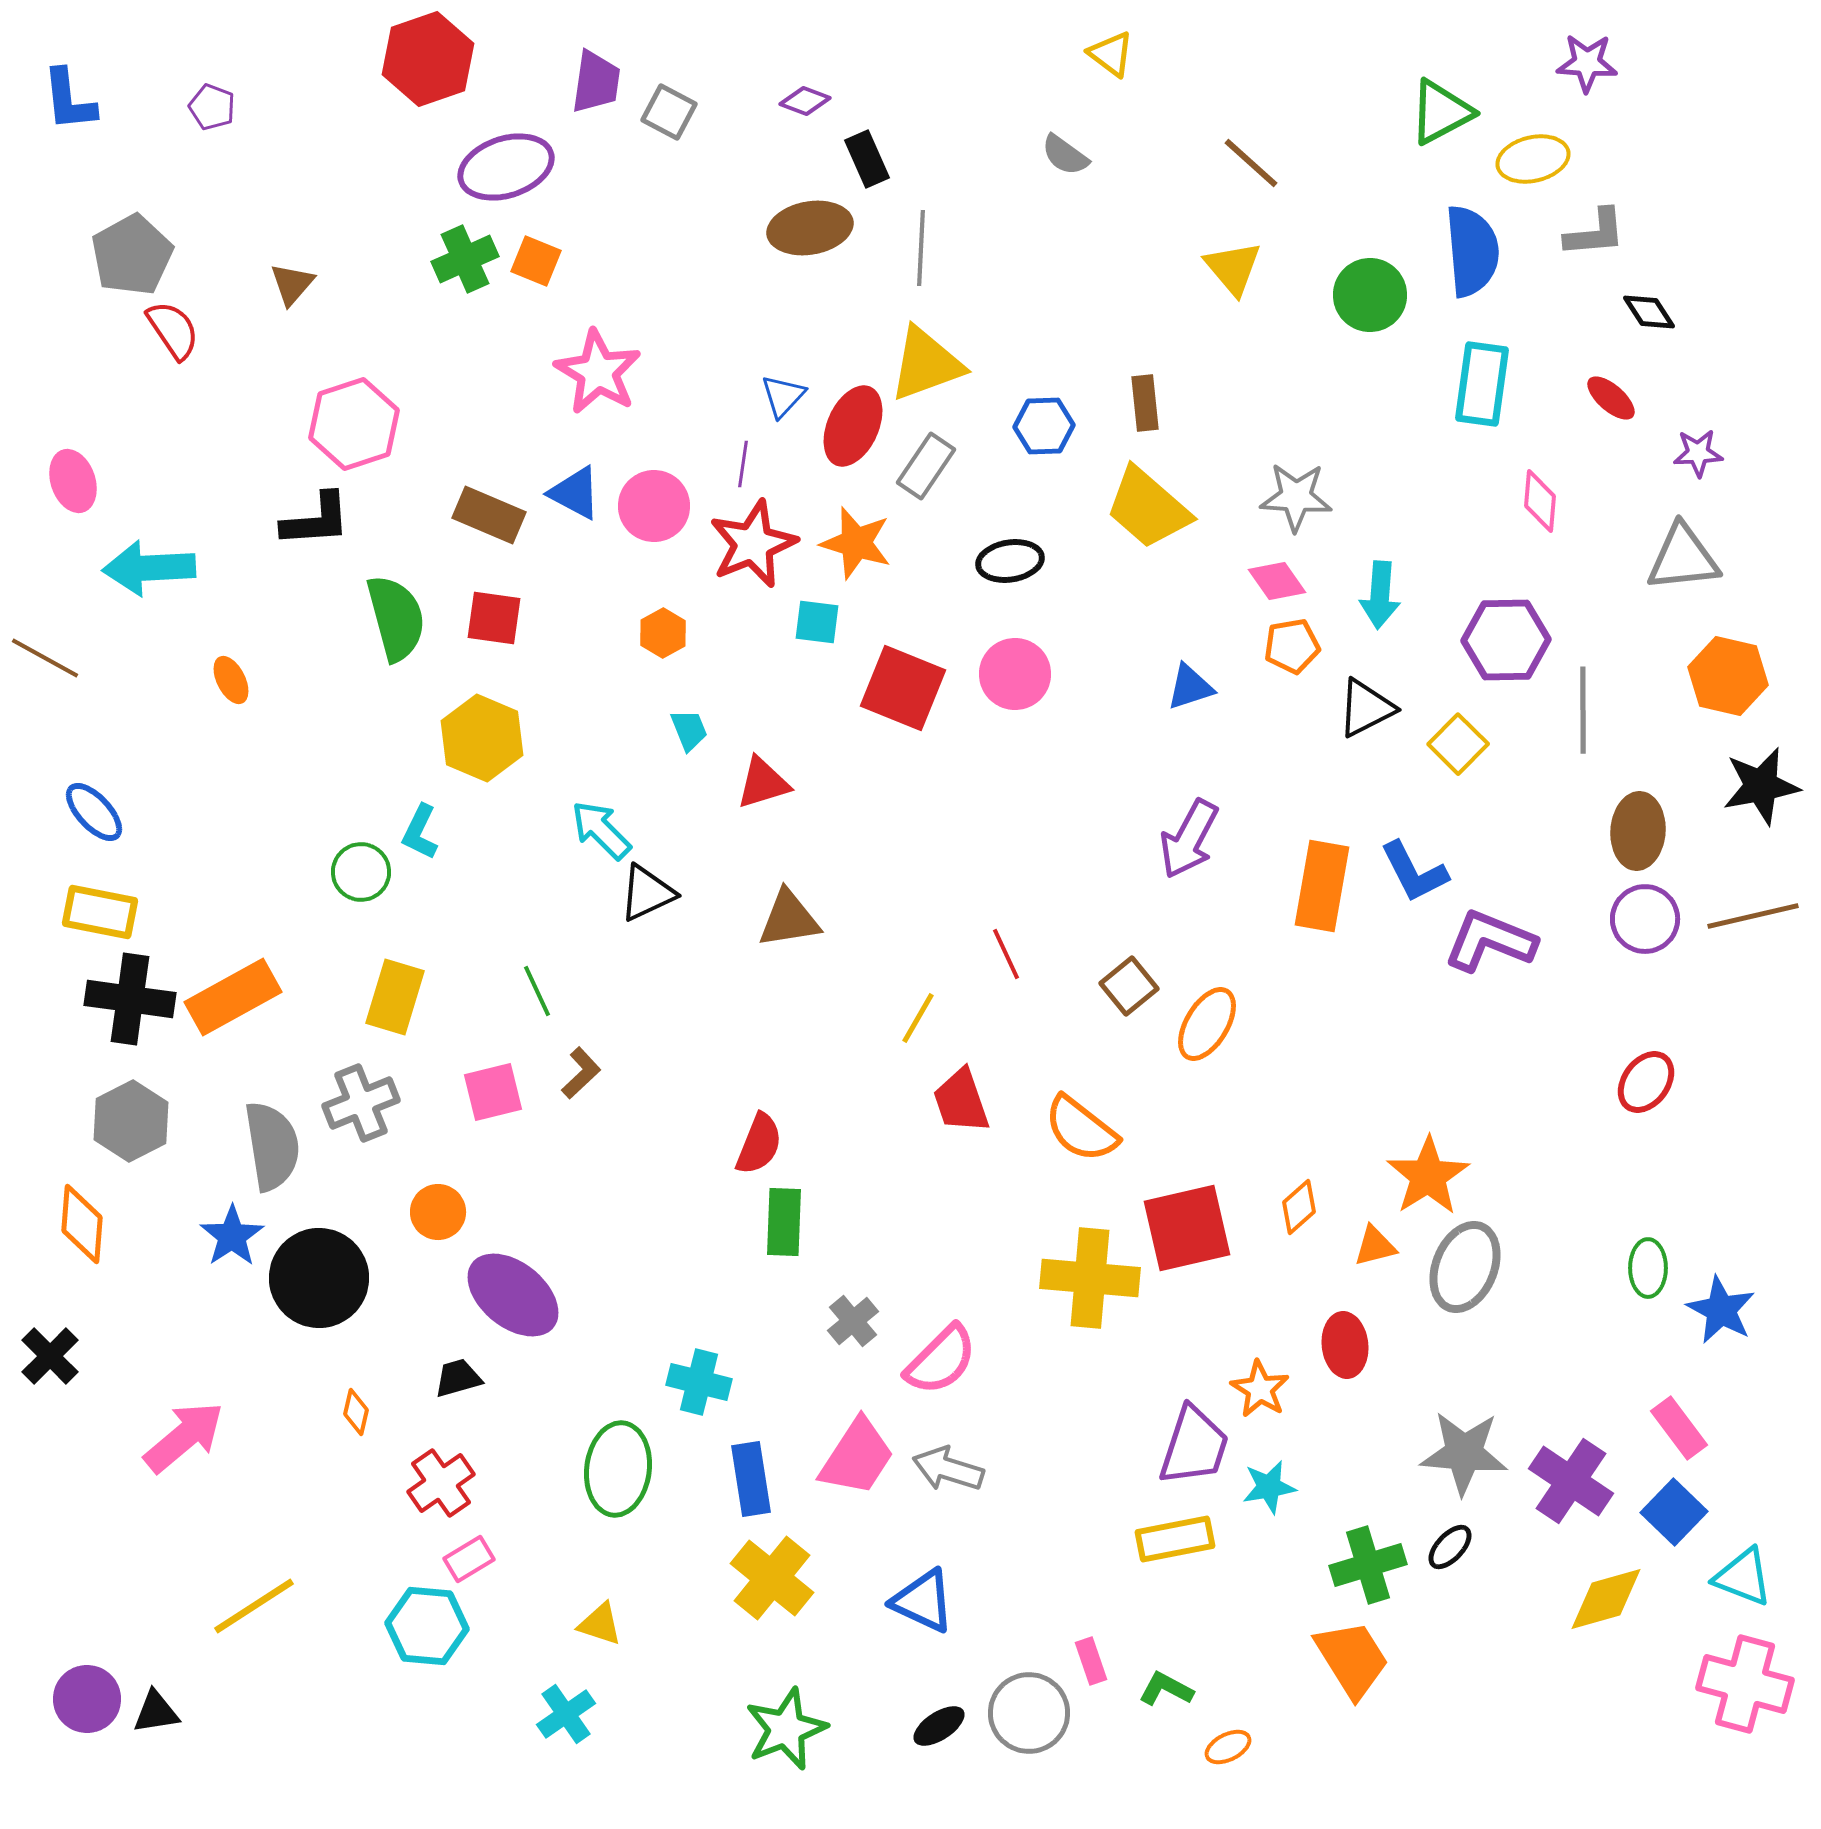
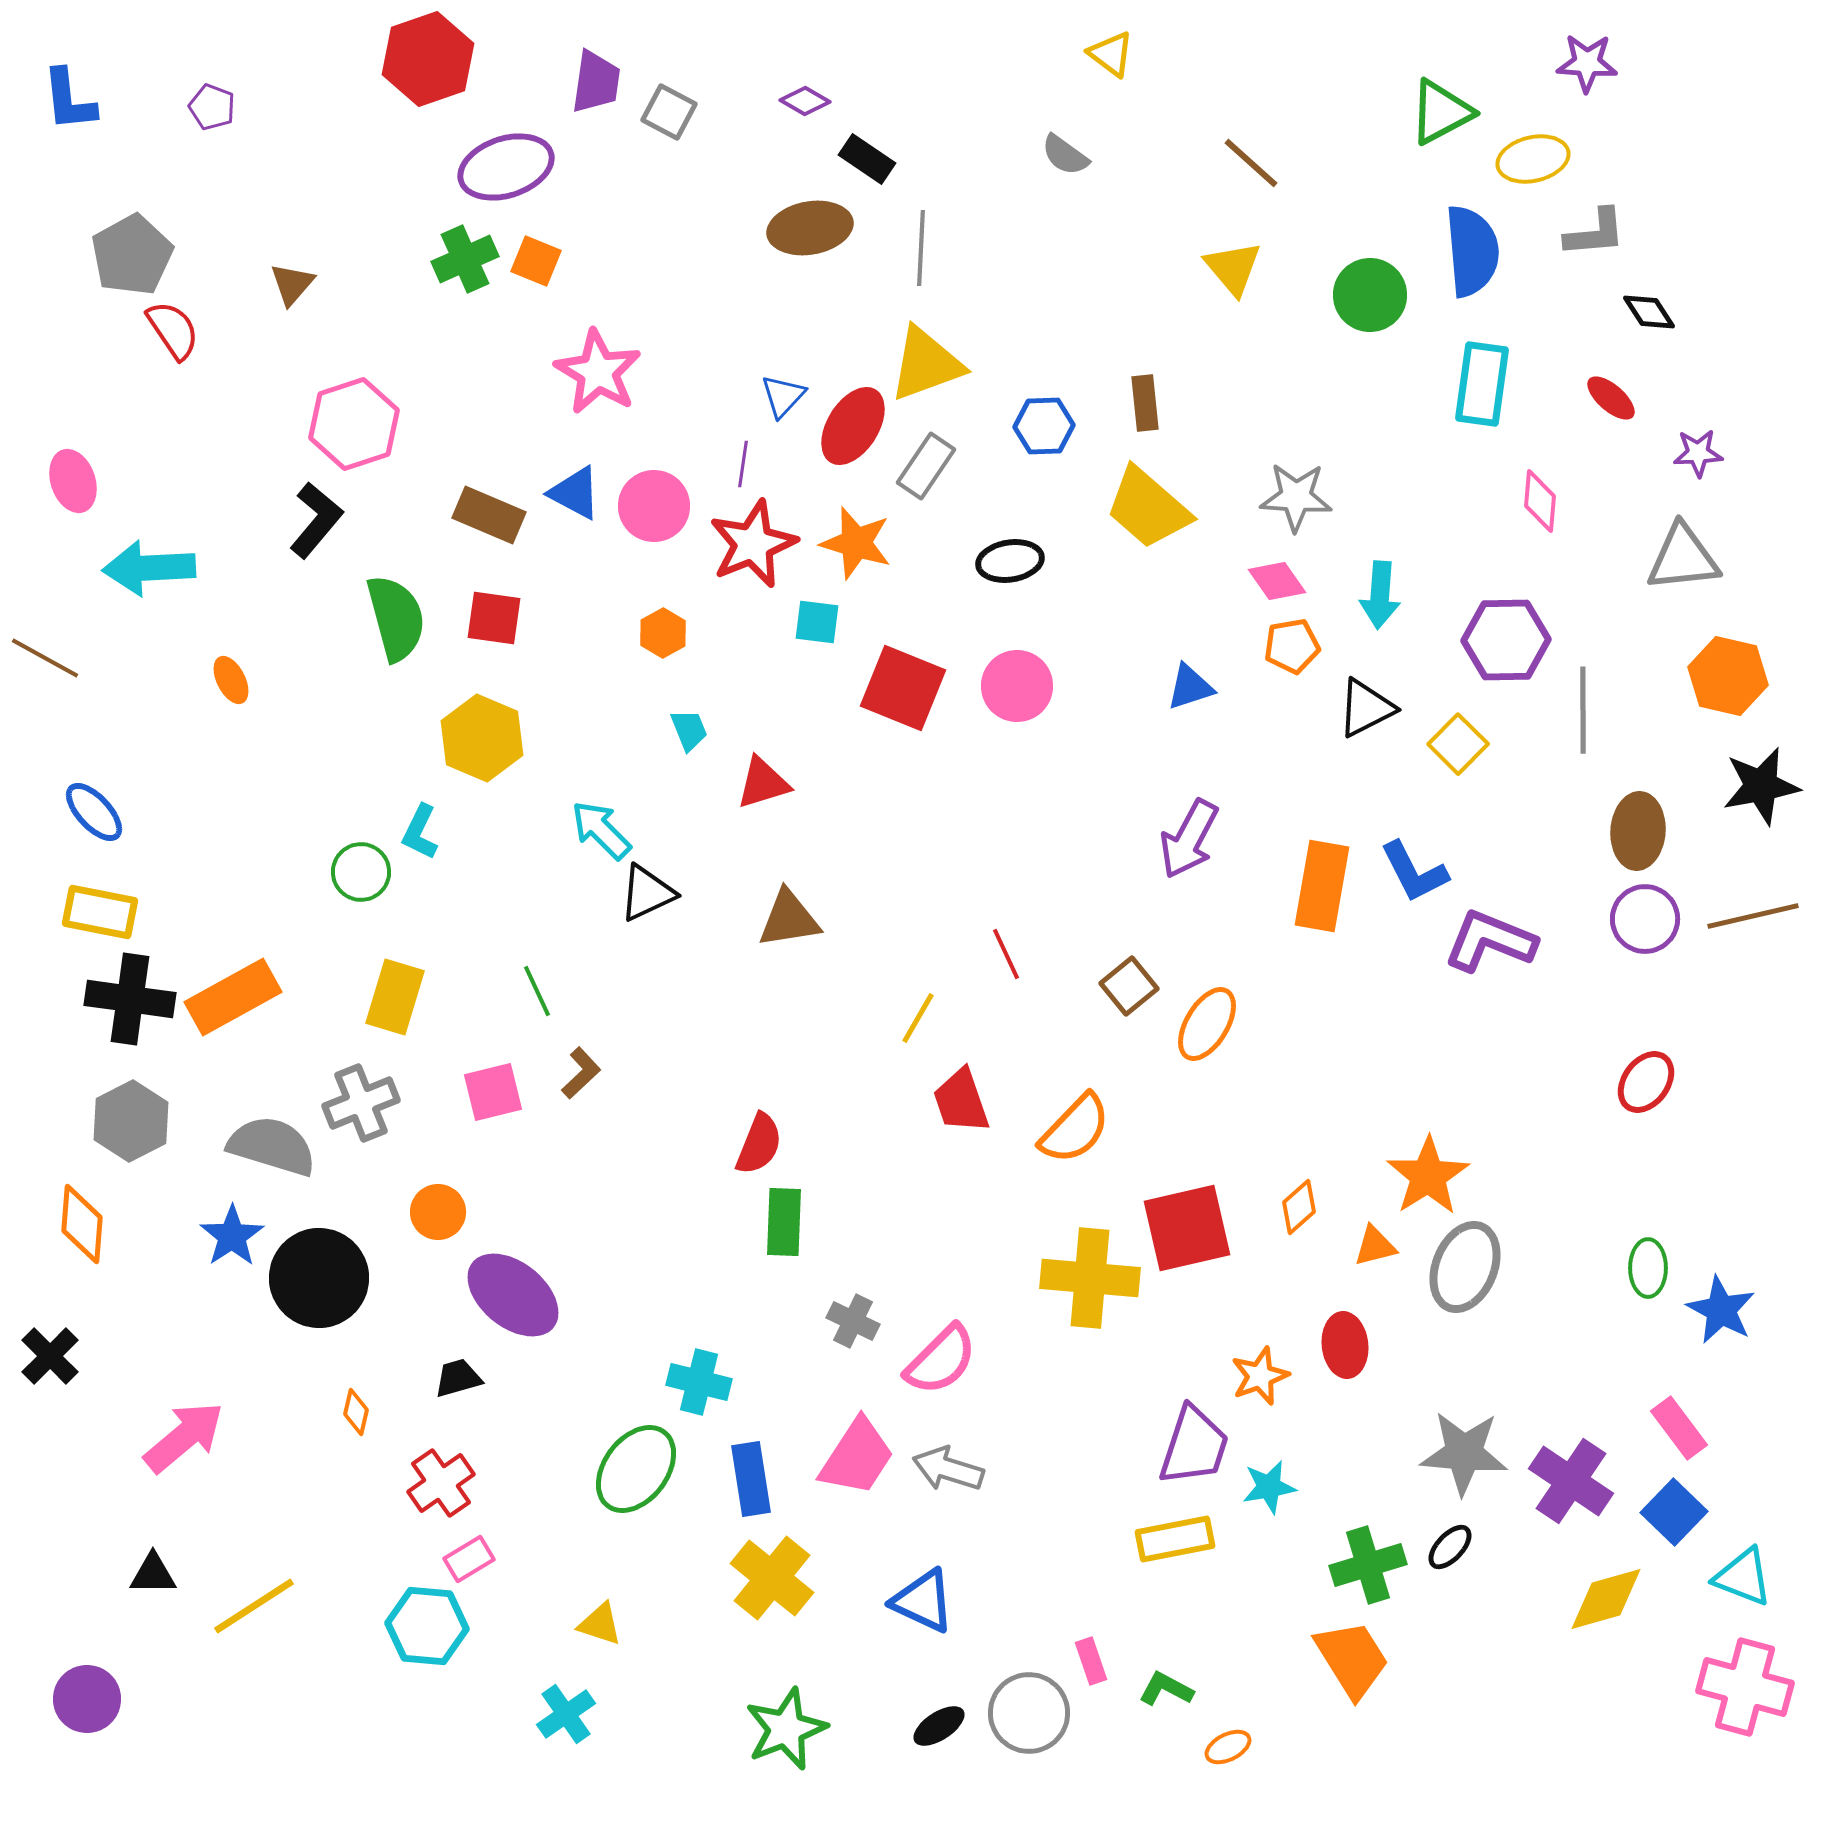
purple diamond at (805, 101): rotated 9 degrees clockwise
black rectangle at (867, 159): rotated 32 degrees counterclockwise
red ellipse at (853, 426): rotated 8 degrees clockwise
black L-shape at (316, 520): rotated 46 degrees counterclockwise
pink circle at (1015, 674): moved 2 px right, 12 px down
orange semicircle at (1081, 1129): moved 6 px left; rotated 84 degrees counterclockwise
gray semicircle at (272, 1146): rotated 64 degrees counterclockwise
gray cross at (853, 1321): rotated 24 degrees counterclockwise
orange star at (1260, 1389): moved 13 px up; rotated 20 degrees clockwise
green ellipse at (618, 1469): moved 18 px right; rotated 30 degrees clockwise
pink cross at (1745, 1684): moved 3 px down
black triangle at (156, 1712): moved 3 px left, 138 px up; rotated 9 degrees clockwise
